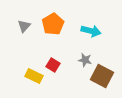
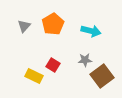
gray star: rotated 16 degrees counterclockwise
brown square: rotated 25 degrees clockwise
